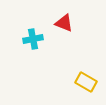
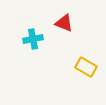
yellow rectangle: moved 15 px up
